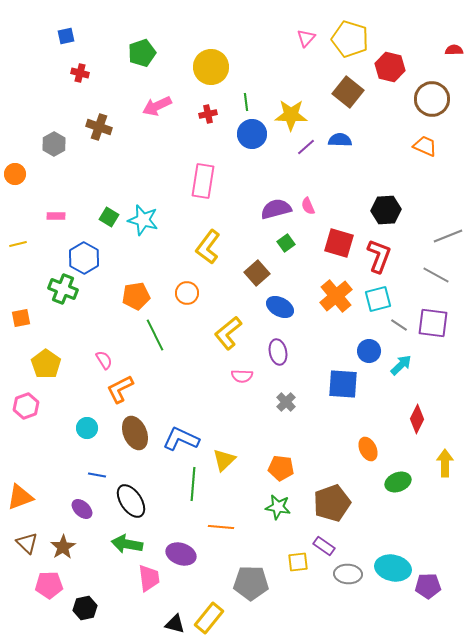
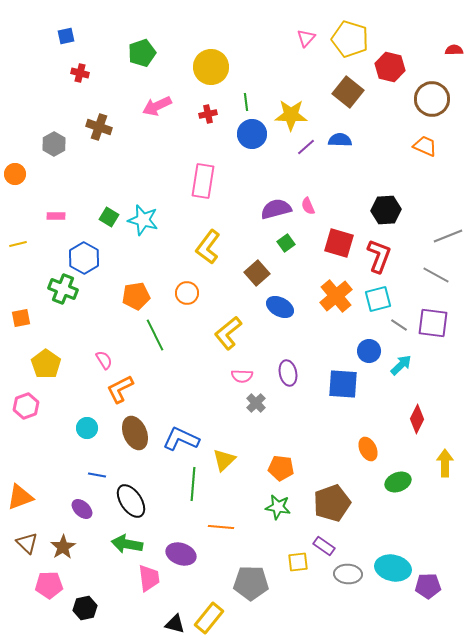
purple ellipse at (278, 352): moved 10 px right, 21 px down
gray cross at (286, 402): moved 30 px left, 1 px down
